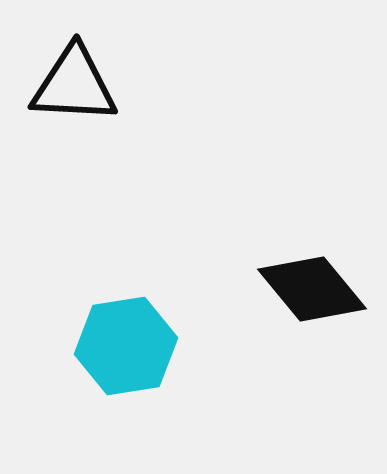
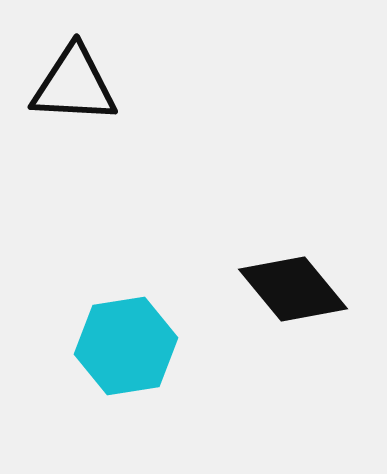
black diamond: moved 19 px left
